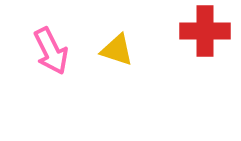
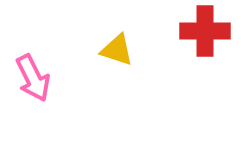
pink arrow: moved 18 px left, 27 px down
